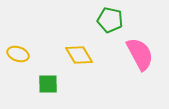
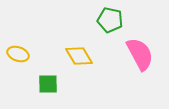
yellow diamond: moved 1 px down
